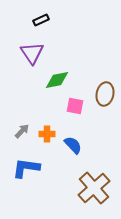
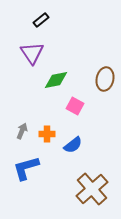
black rectangle: rotated 14 degrees counterclockwise
green diamond: moved 1 px left
brown ellipse: moved 15 px up
pink square: rotated 18 degrees clockwise
gray arrow: rotated 21 degrees counterclockwise
blue semicircle: rotated 96 degrees clockwise
blue L-shape: rotated 24 degrees counterclockwise
brown cross: moved 2 px left, 1 px down
